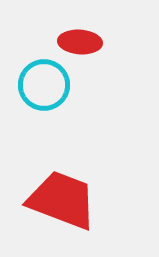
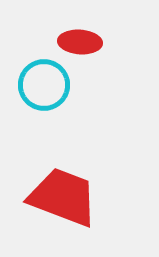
red trapezoid: moved 1 px right, 3 px up
